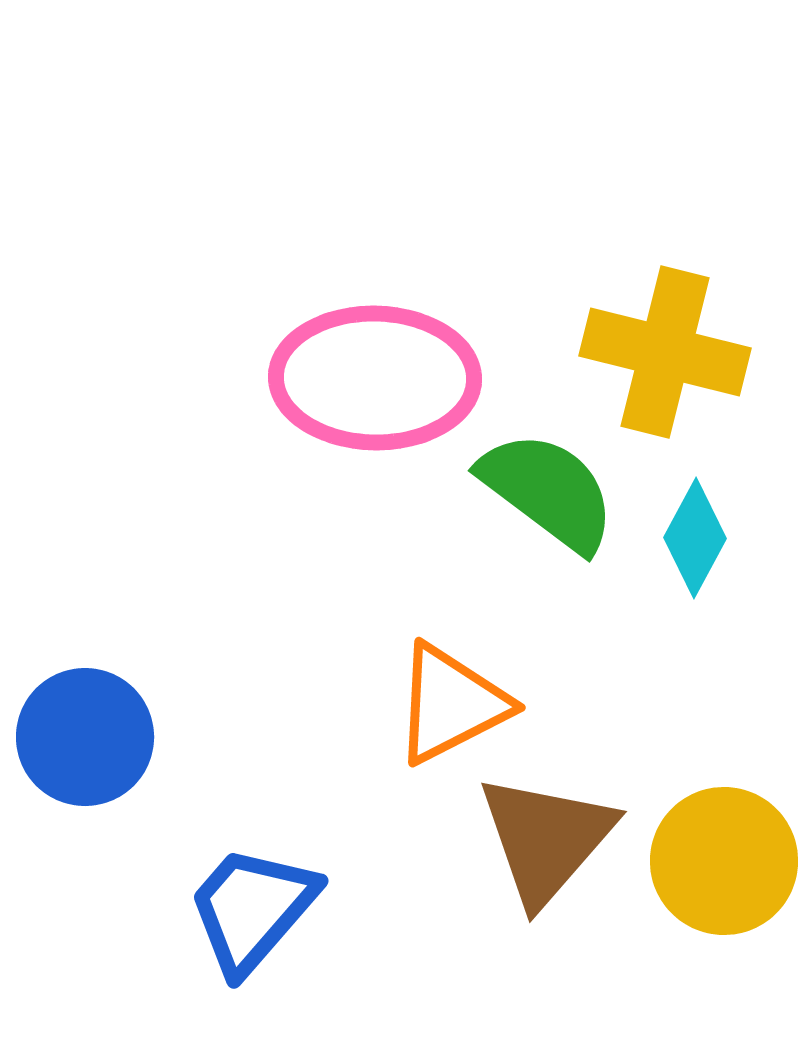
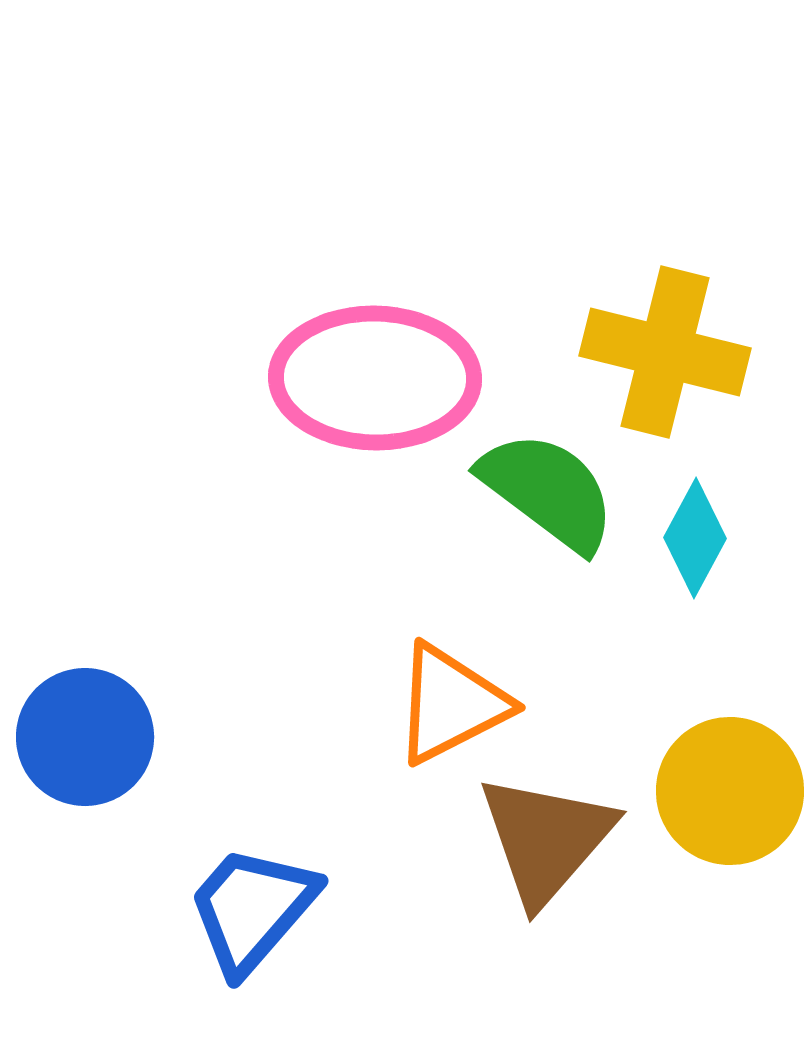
yellow circle: moved 6 px right, 70 px up
